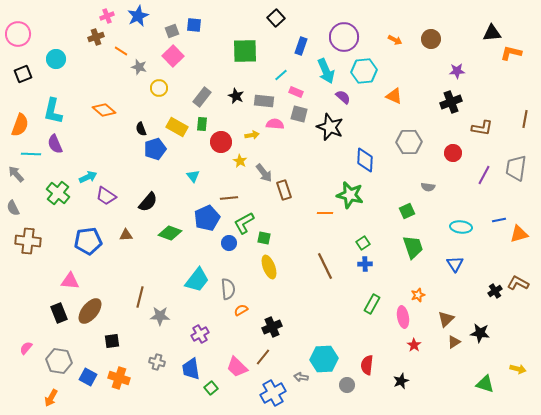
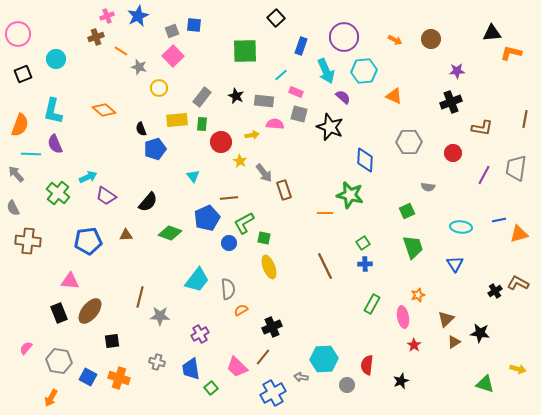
yellow rectangle at (177, 127): moved 7 px up; rotated 35 degrees counterclockwise
